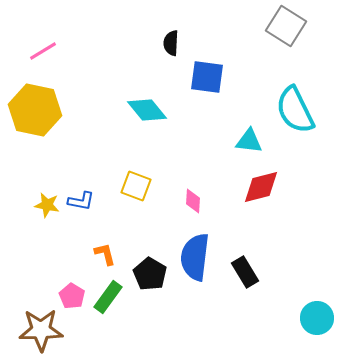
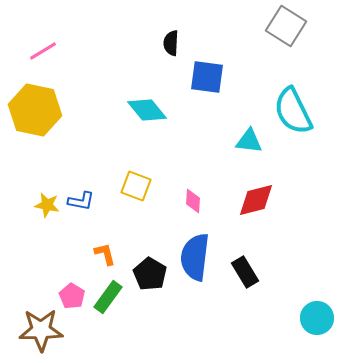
cyan semicircle: moved 2 px left, 1 px down
red diamond: moved 5 px left, 13 px down
